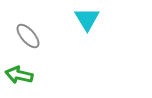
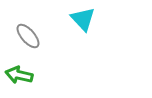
cyan triangle: moved 4 px left; rotated 12 degrees counterclockwise
